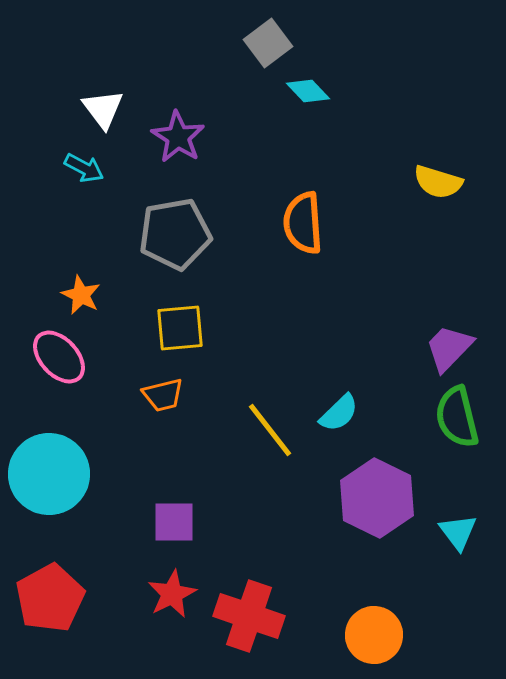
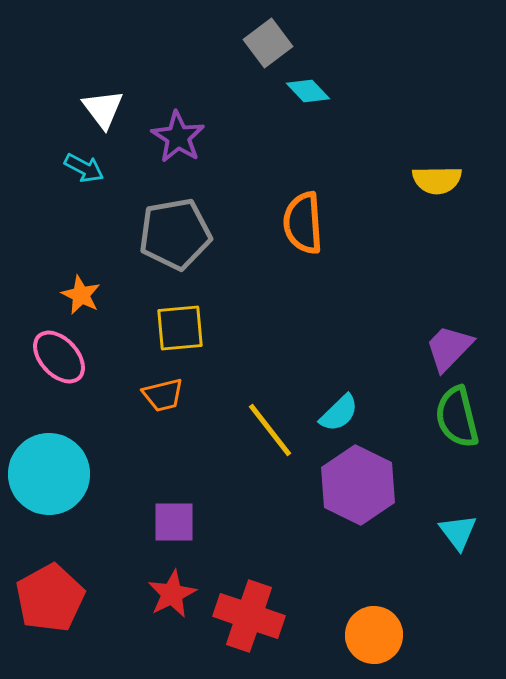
yellow semicircle: moved 1 px left, 2 px up; rotated 18 degrees counterclockwise
purple hexagon: moved 19 px left, 13 px up
